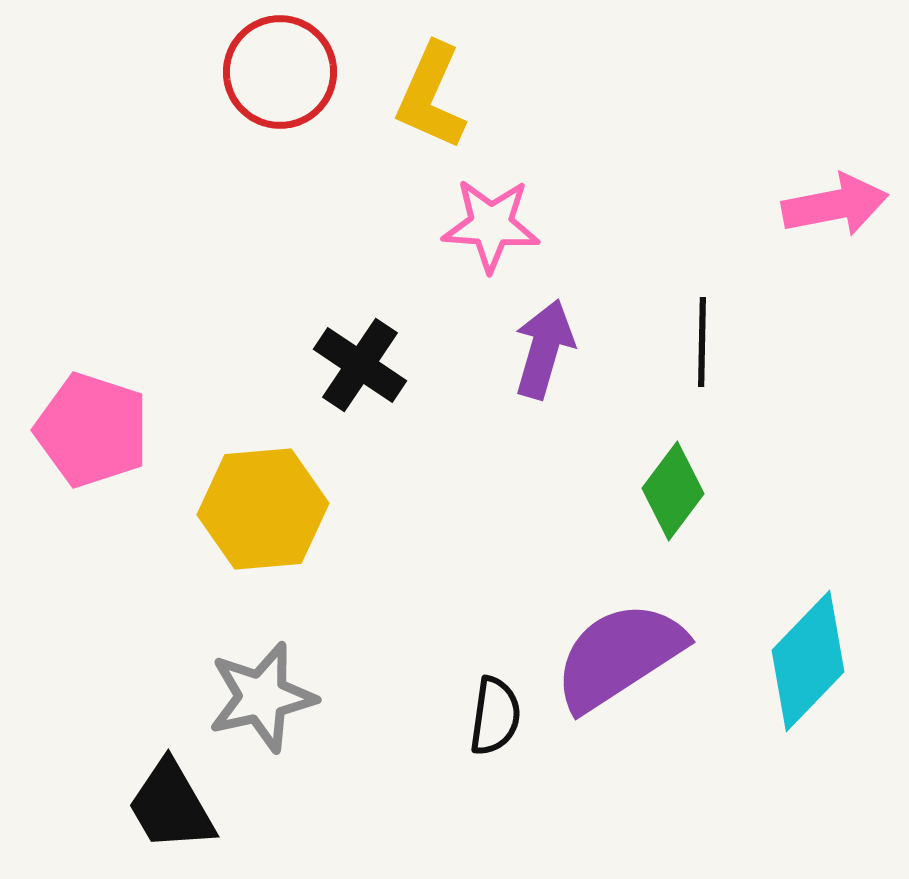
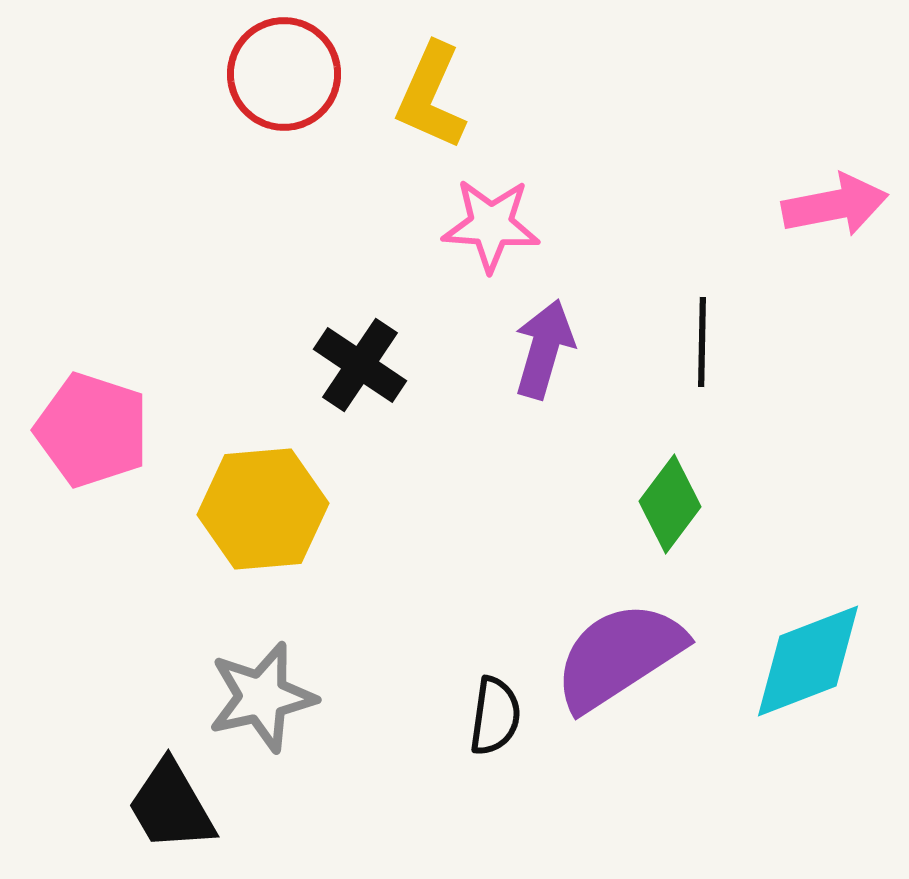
red circle: moved 4 px right, 2 px down
green diamond: moved 3 px left, 13 px down
cyan diamond: rotated 25 degrees clockwise
